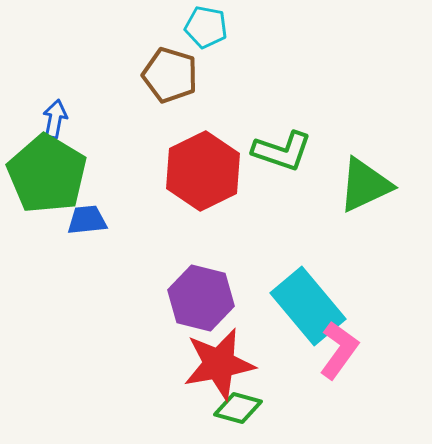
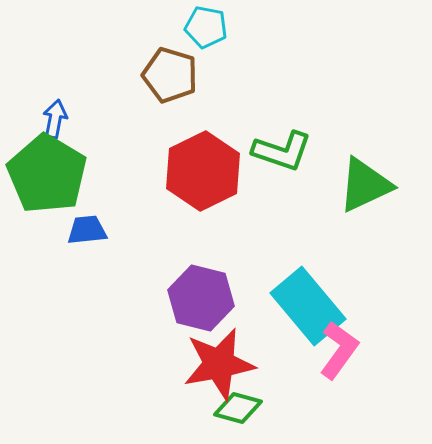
blue trapezoid: moved 10 px down
